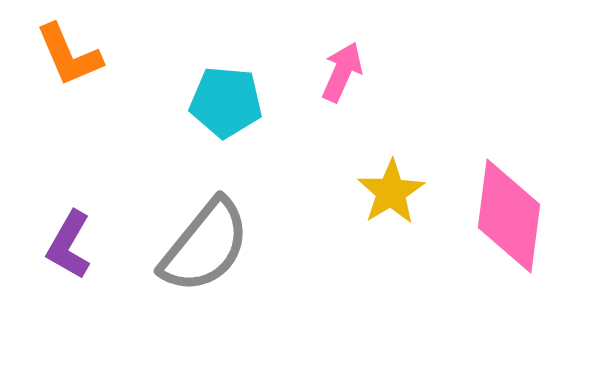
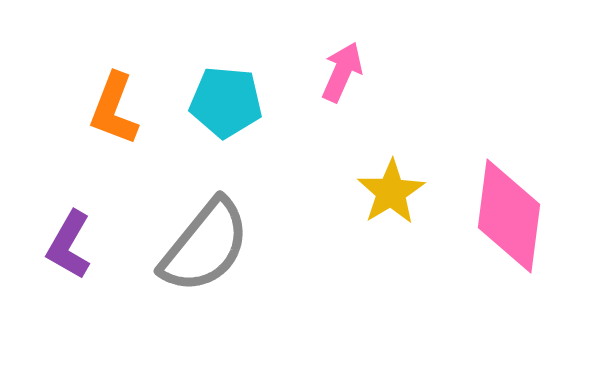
orange L-shape: moved 45 px right, 54 px down; rotated 44 degrees clockwise
